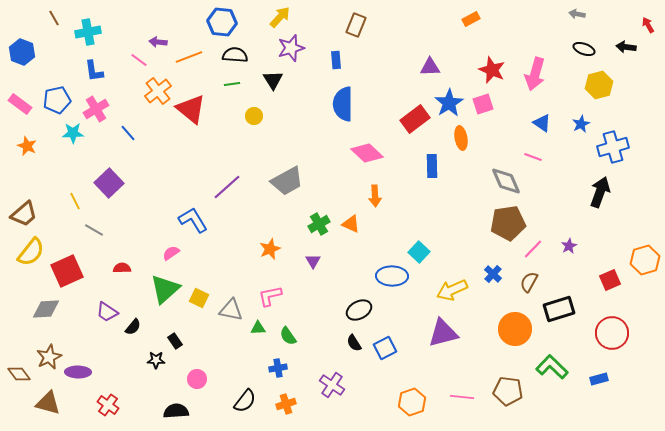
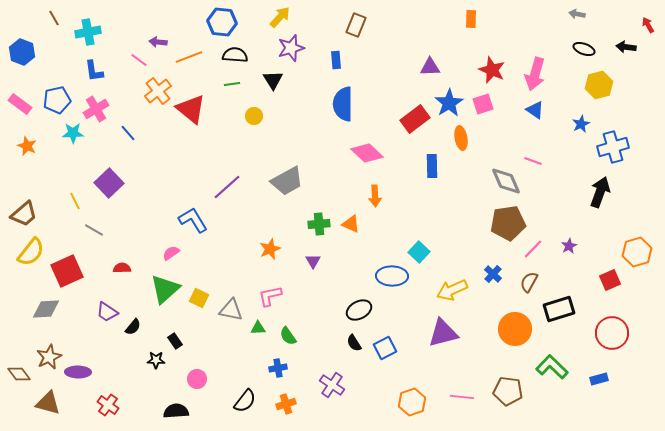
orange rectangle at (471, 19): rotated 60 degrees counterclockwise
blue triangle at (542, 123): moved 7 px left, 13 px up
pink line at (533, 157): moved 4 px down
green cross at (319, 224): rotated 25 degrees clockwise
orange hexagon at (645, 260): moved 8 px left, 8 px up
